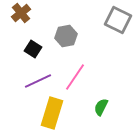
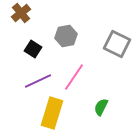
gray square: moved 1 px left, 24 px down
pink line: moved 1 px left
